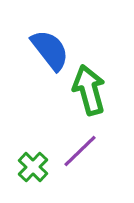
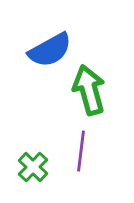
blue semicircle: rotated 99 degrees clockwise
purple line: moved 1 px right; rotated 39 degrees counterclockwise
